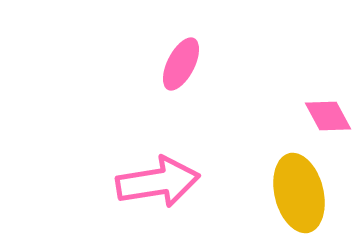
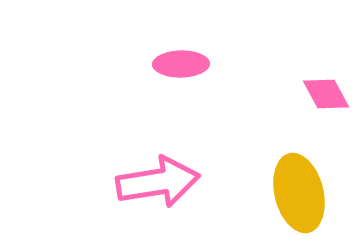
pink ellipse: rotated 62 degrees clockwise
pink diamond: moved 2 px left, 22 px up
